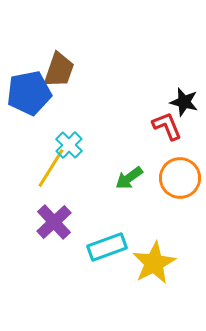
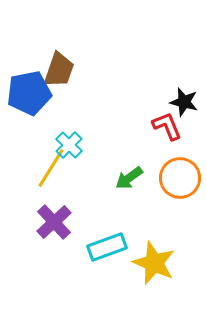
yellow star: rotated 21 degrees counterclockwise
